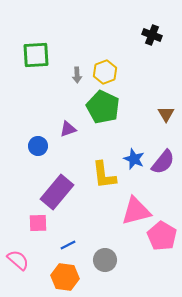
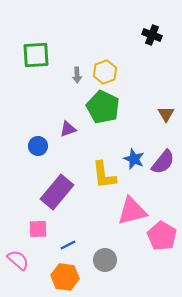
pink triangle: moved 4 px left
pink square: moved 6 px down
